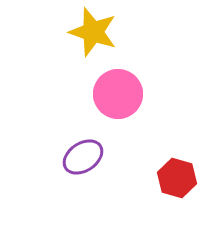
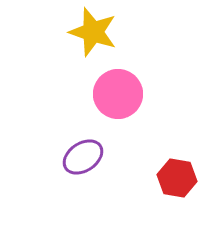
red hexagon: rotated 6 degrees counterclockwise
